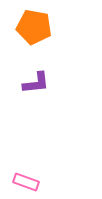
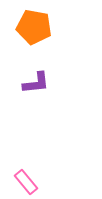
pink rectangle: rotated 30 degrees clockwise
